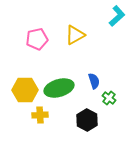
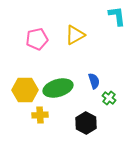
cyan L-shape: rotated 55 degrees counterclockwise
green ellipse: moved 1 px left
black hexagon: moved 1 px left, 3 px down
